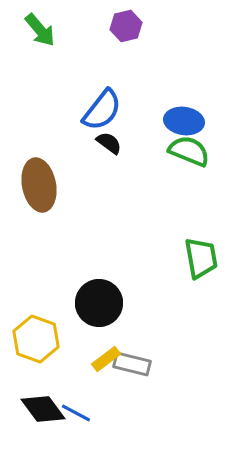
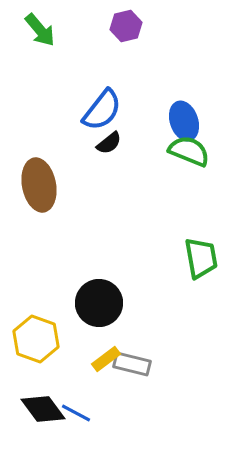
blue ellipse: rotated 63 degrees clockwise
black semicircle: rotated 104 degrees clockwise
